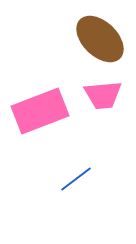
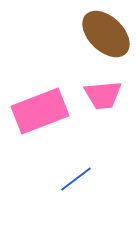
brown ellipse: moved 6 px right, 5 px up
